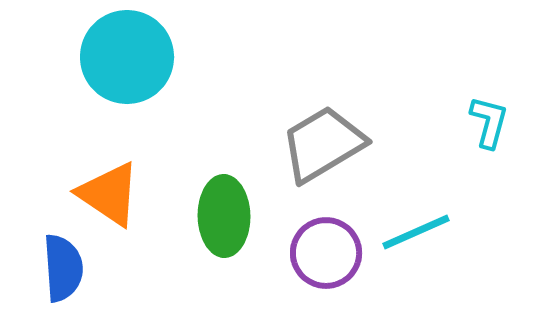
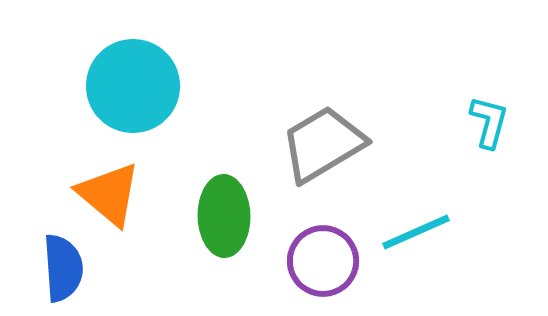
cyan circle: moved 6 px right, 29 px down
orange triangle: rotated 6 degrees clockwise
purple circle: moved 3 px left, 8 px down
